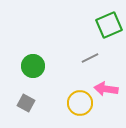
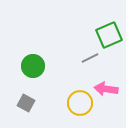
green square: moved 10 px down
